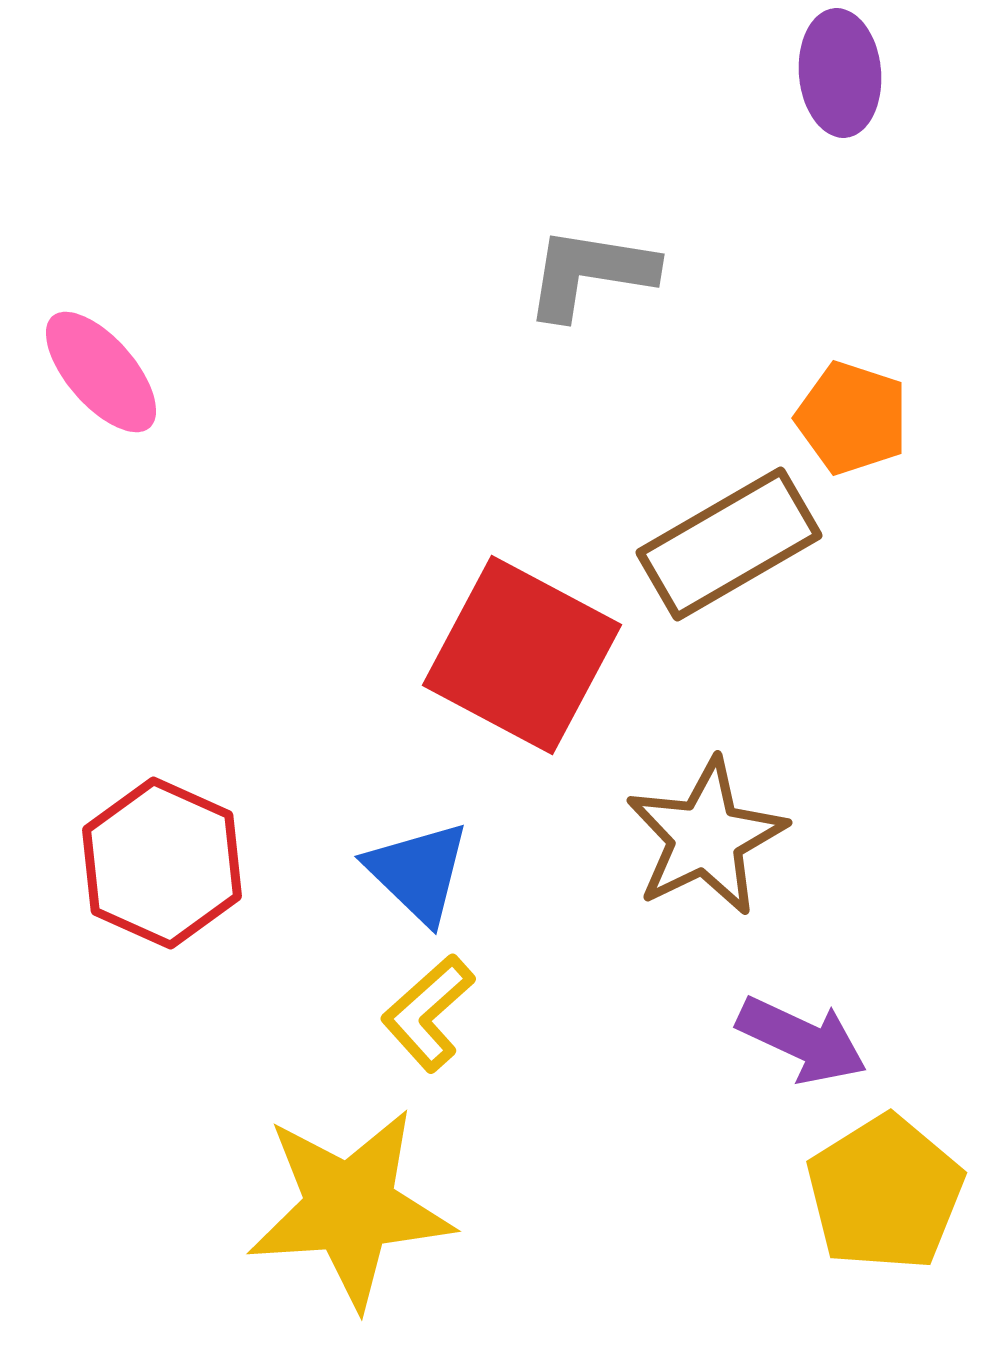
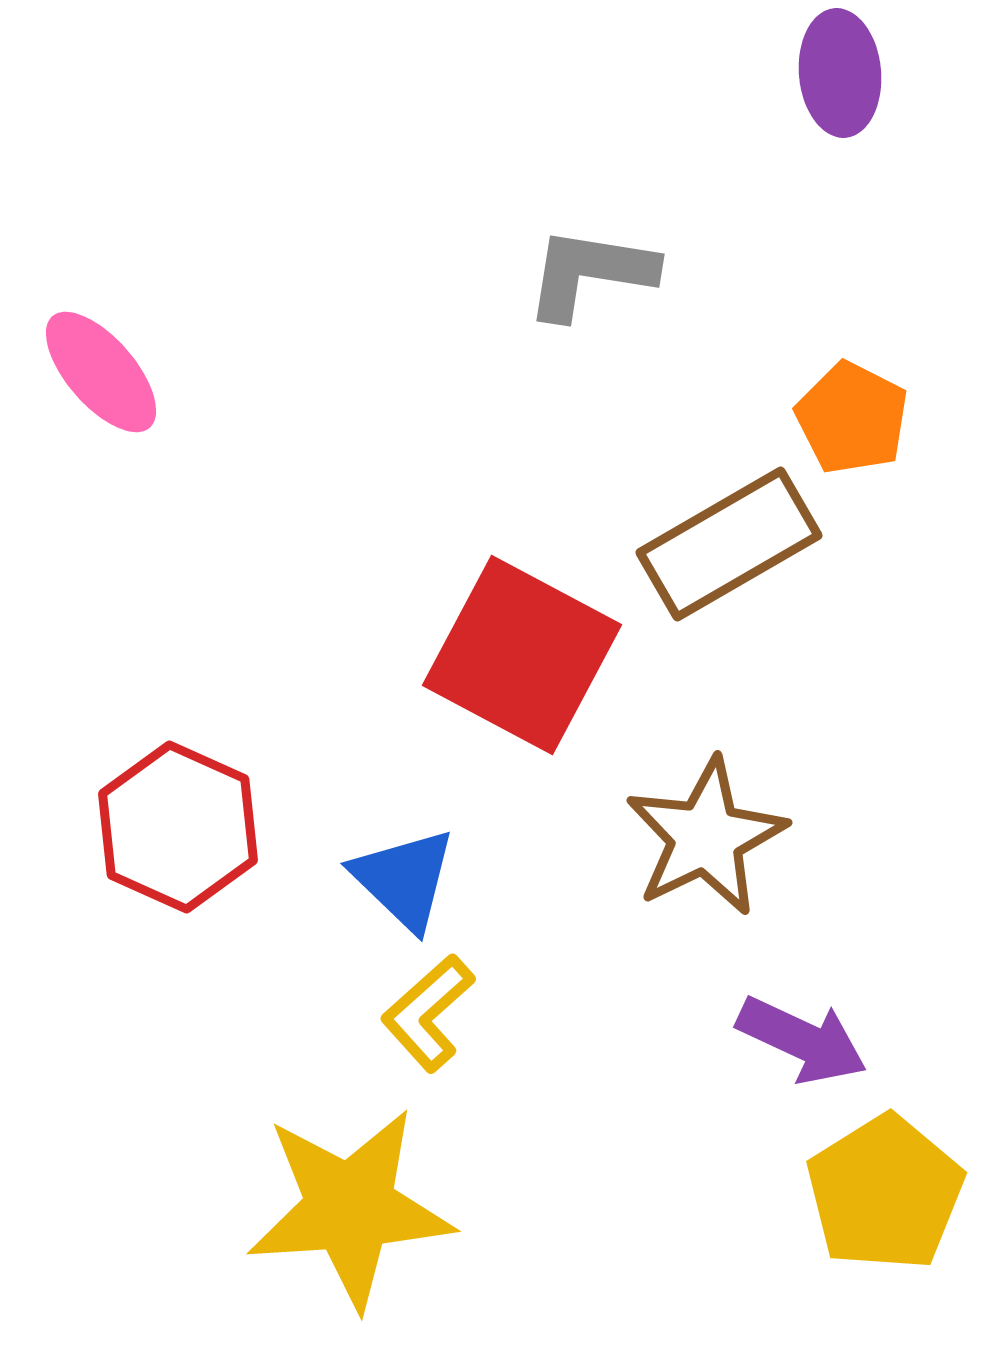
orange pentagon: rotated 9 degrees clockwise
red hexagon: moved 16 px right, 36 px up
blue triangle: moved 14 px left, 7 px down
